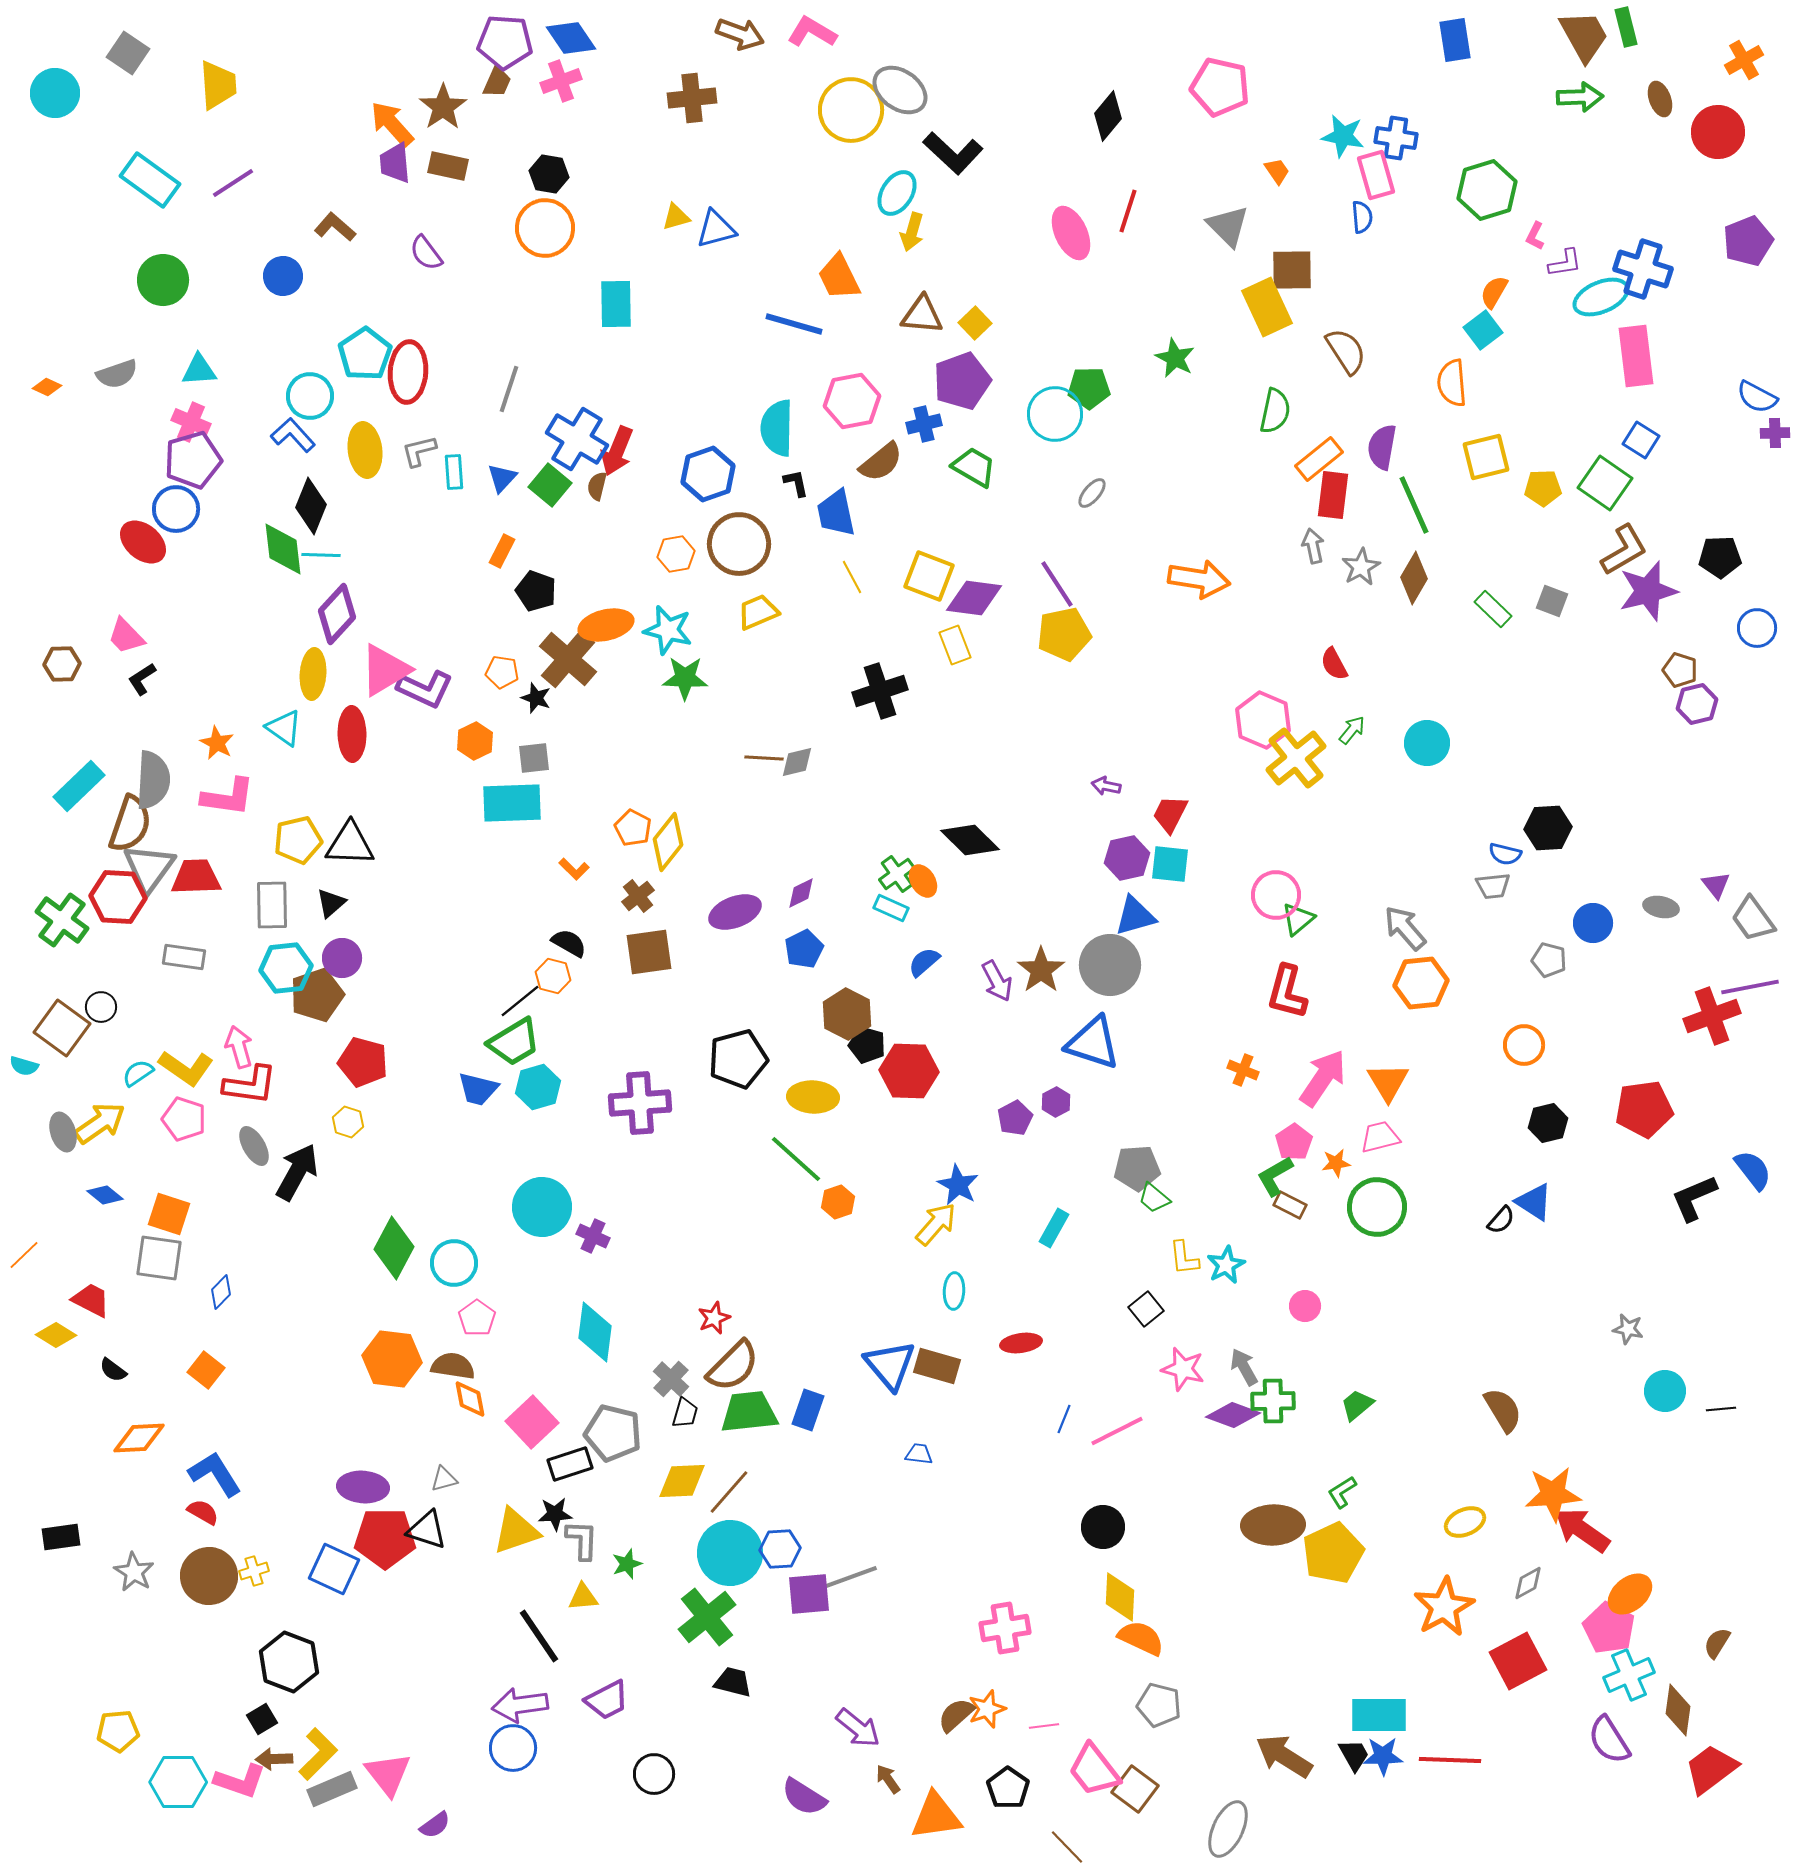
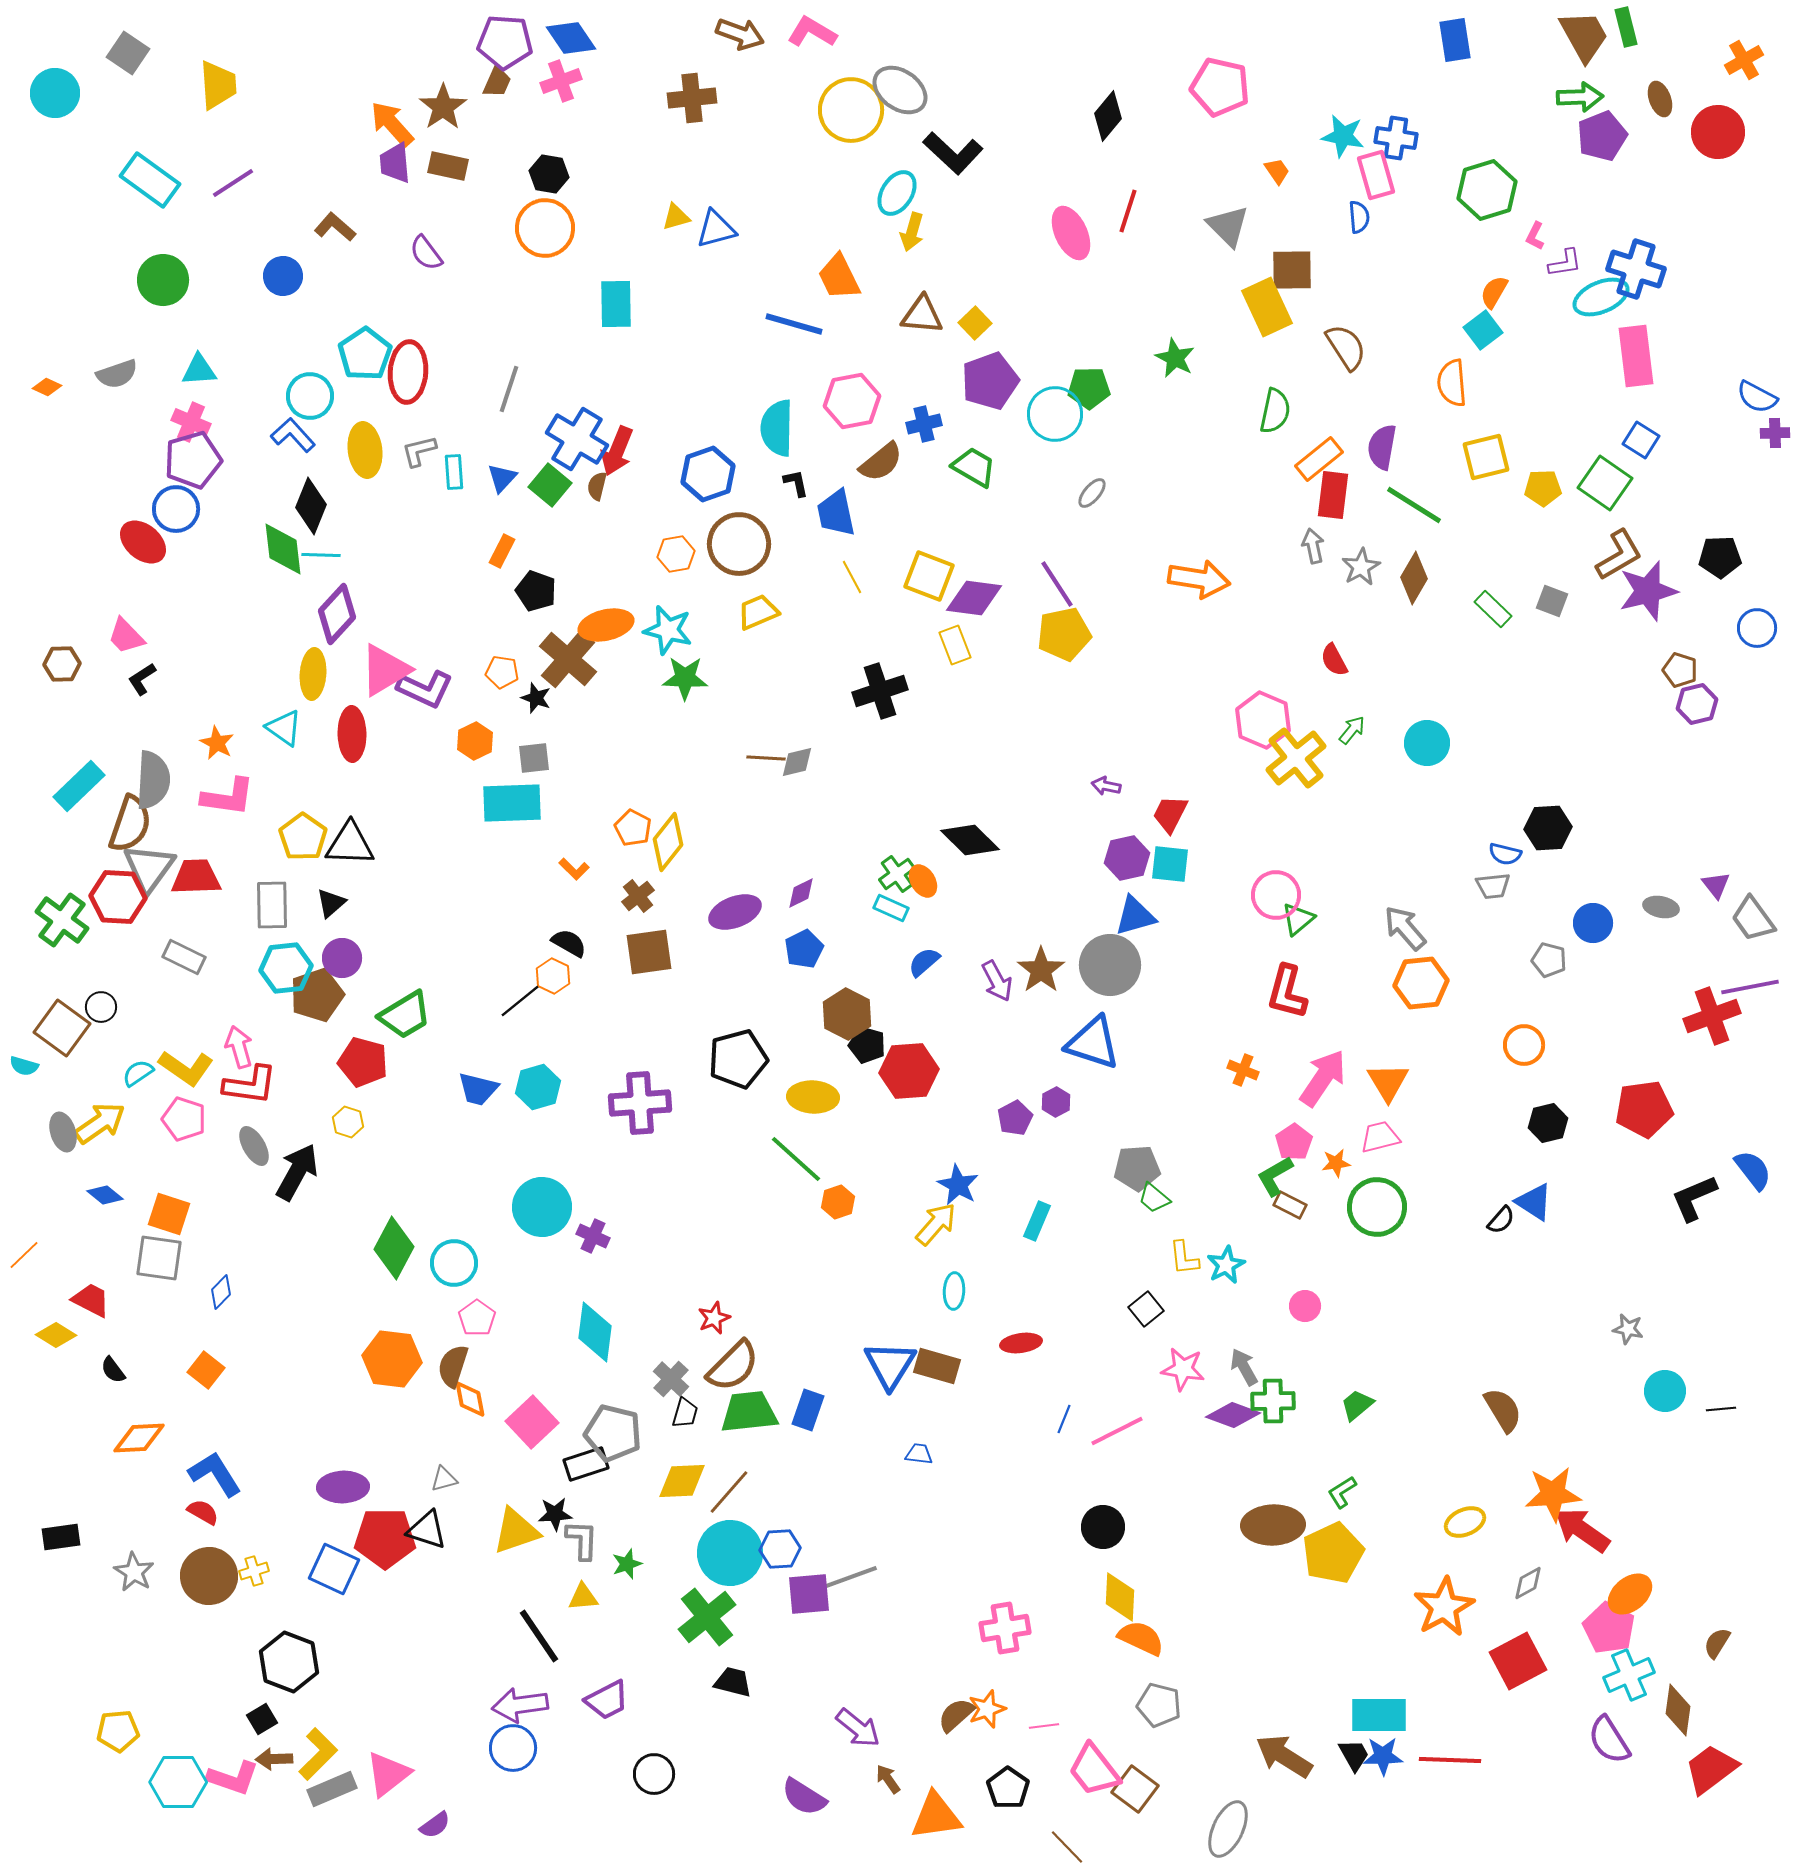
blue semicircle at (1362, 217): moved 3 px left
purple pentagon at (1748, 241): moved 146 px left, 105 px up
blue cross at (1643, 269): moved 7 px left
brown semicircle at (1346, 351): moved 4 px up
purple pentagon at (962, 381): moved 28 px right
green line at (1414, 505): rotated 34 degrees counterclockwise
brown L-shape at (1624, 550): moved 5 px left, 5 px down
red semicircle at (1334, 664): moved 4 px up
brown line at (764, 758): moved 2 px right
yellow pentagon at (298, 840): moved 5 px right, 3 px up; rotated 24 degrees counterclockwise
gray rectangle at (184, 957): rotated 18 degrees clockwise
orange hexagon at (553, 976): rotated 12 degrees clockwise
green trapezoid at (514, 1042): moved 109 px left, 27 px up
red hexagon at (909, 1071): rotated 6 degrees counterclockwise
cyan rectangle at (1054, 1228): moved 17 px left, 7 px up; rotated 6 degrees counterclockwise
blue triangle at (890, 1365): rotated 12 degrees clockwise
brown semicircle at (453, 1366): rotated 81 degrees counterclockwise
pink star at (1183, 1369): rotated 6 degrees counterclockwise
black semicircle at (113, 1370): rotated 16 degrees clockwise
black rectangle at (570, 1464): moved 16 px right
purple ellipse at (363, 1487): moved 20 px left; rotated 6 degrees counterclockwise
pink triangle at (388, 1774): rotated 30 degrees clockwise
pink L-shape at (240, 1781): moved 7 px left, 3 px up
